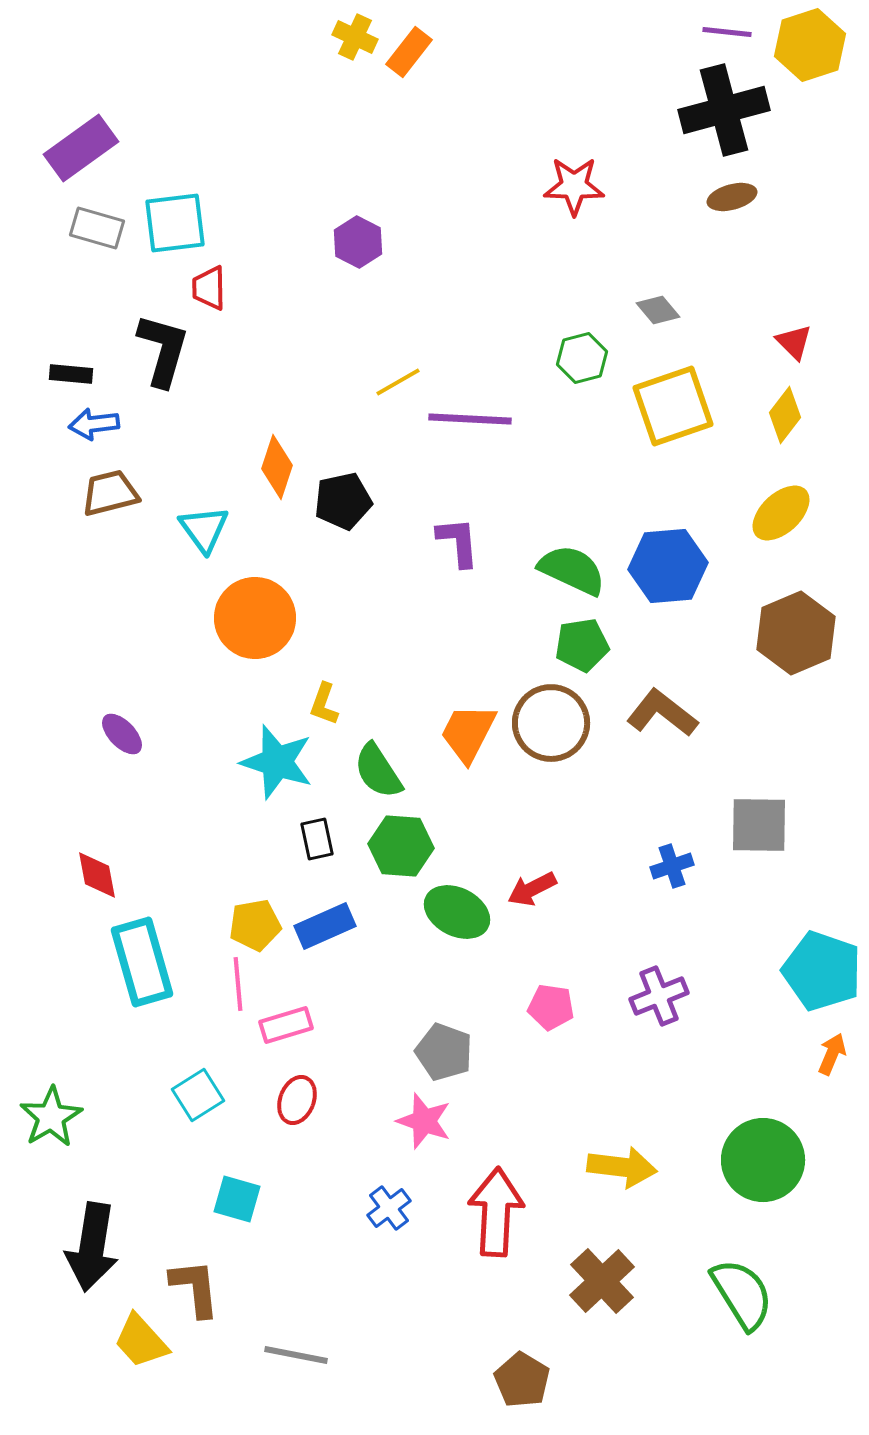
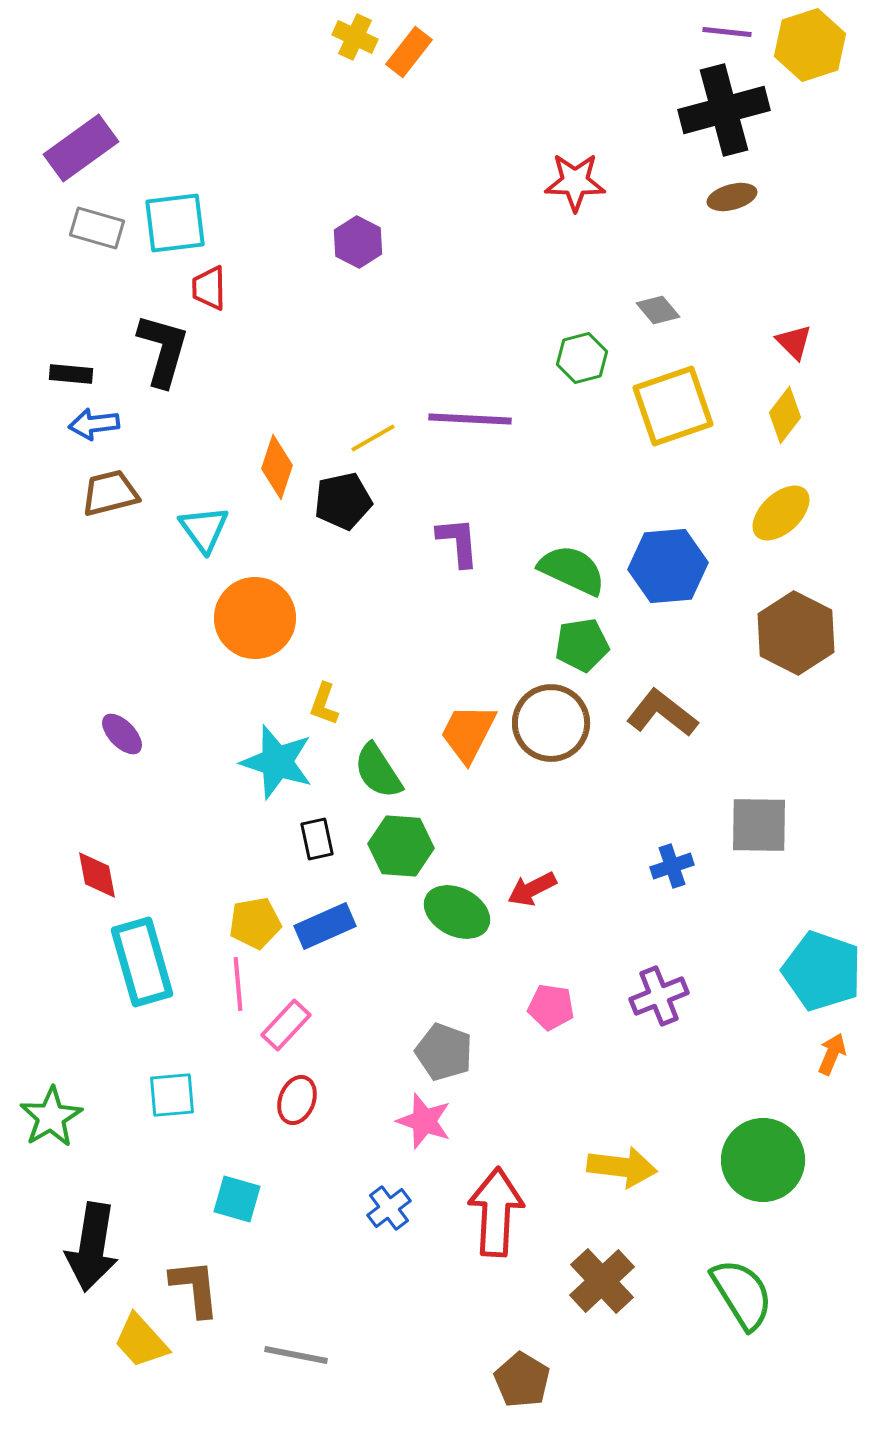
red star at (574, 186): moved 1 px right, 4 px up
yellow line at (398, 382): moved 25 px left, 56 px down
brown hexagon at (796, 633): rotated 10 degrees counterclockwise
yellow pentagon at (255, 925): moved 2 px up
pink rectangle at (286, 1025): rotated 30 degrees counterclockwise
cyan square at (198, 1095): moved 26 px left; rotated 27 degrees clockwise
